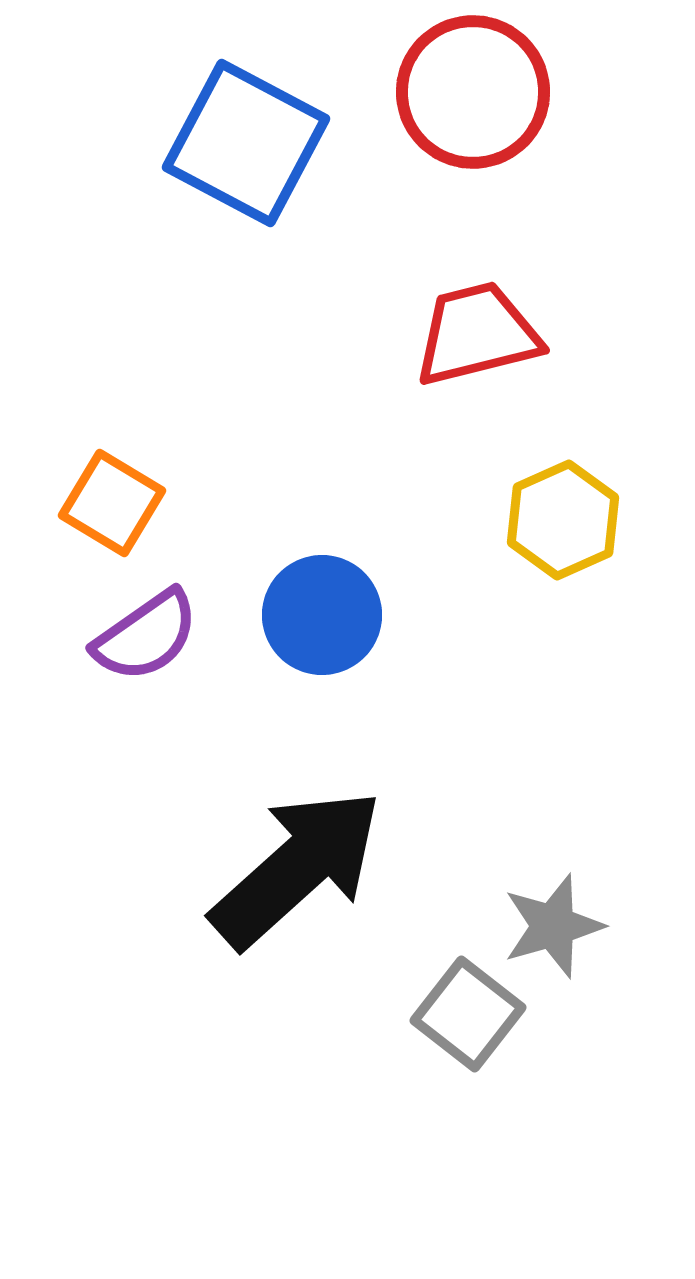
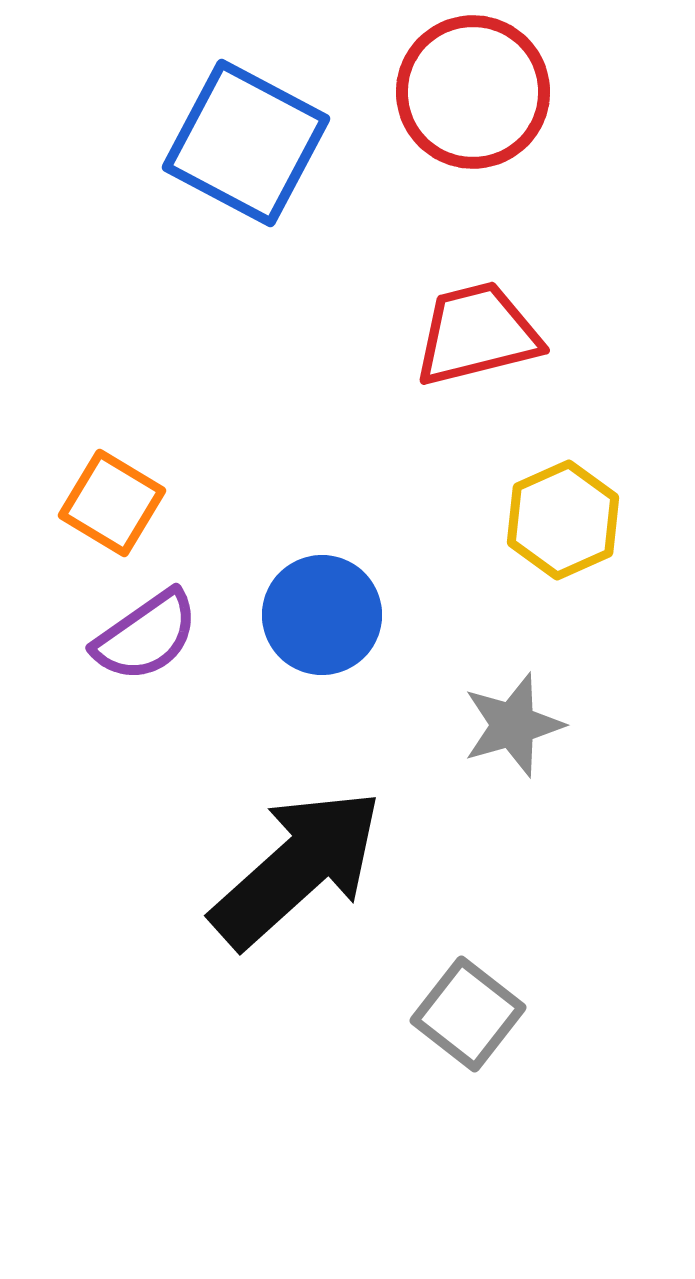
gray star: moved 40 px left, 201 px up
